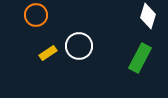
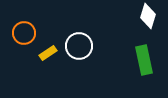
orange circle: moved 12 px left, 18 px down
green rectangle: moved 4 px right, 2 px down; rotated 40 degrees counterclockwise
